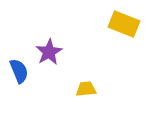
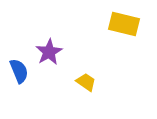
yellow rectangle: rotated 8 degrees counterclockwise
yellow trapezoid: moved 7 px up; rotated 40 degrees clockwise
